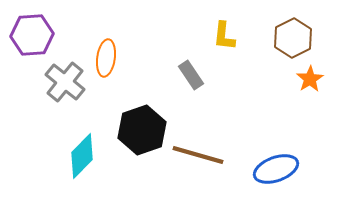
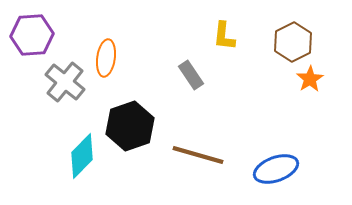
brown hexagon: moved 4 px down
black hexagon: moved 12 px left, 4 px up
